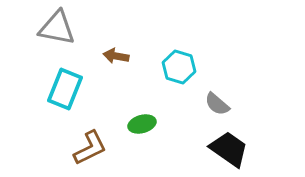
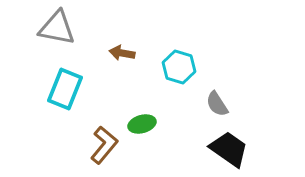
brown arrow: moved 6 px right, 3 px up
gray semicircle: rotated 16 degrees clockwise
brown L-shape: moved 14 px right, 3 px up; rotated 24 degrees counterclockwise
